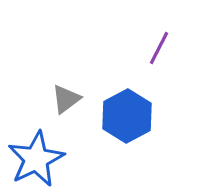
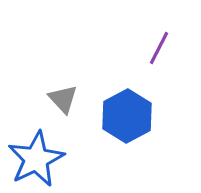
gray triangle: moved 3 px left; rotated 36 degrees counterclockwise
